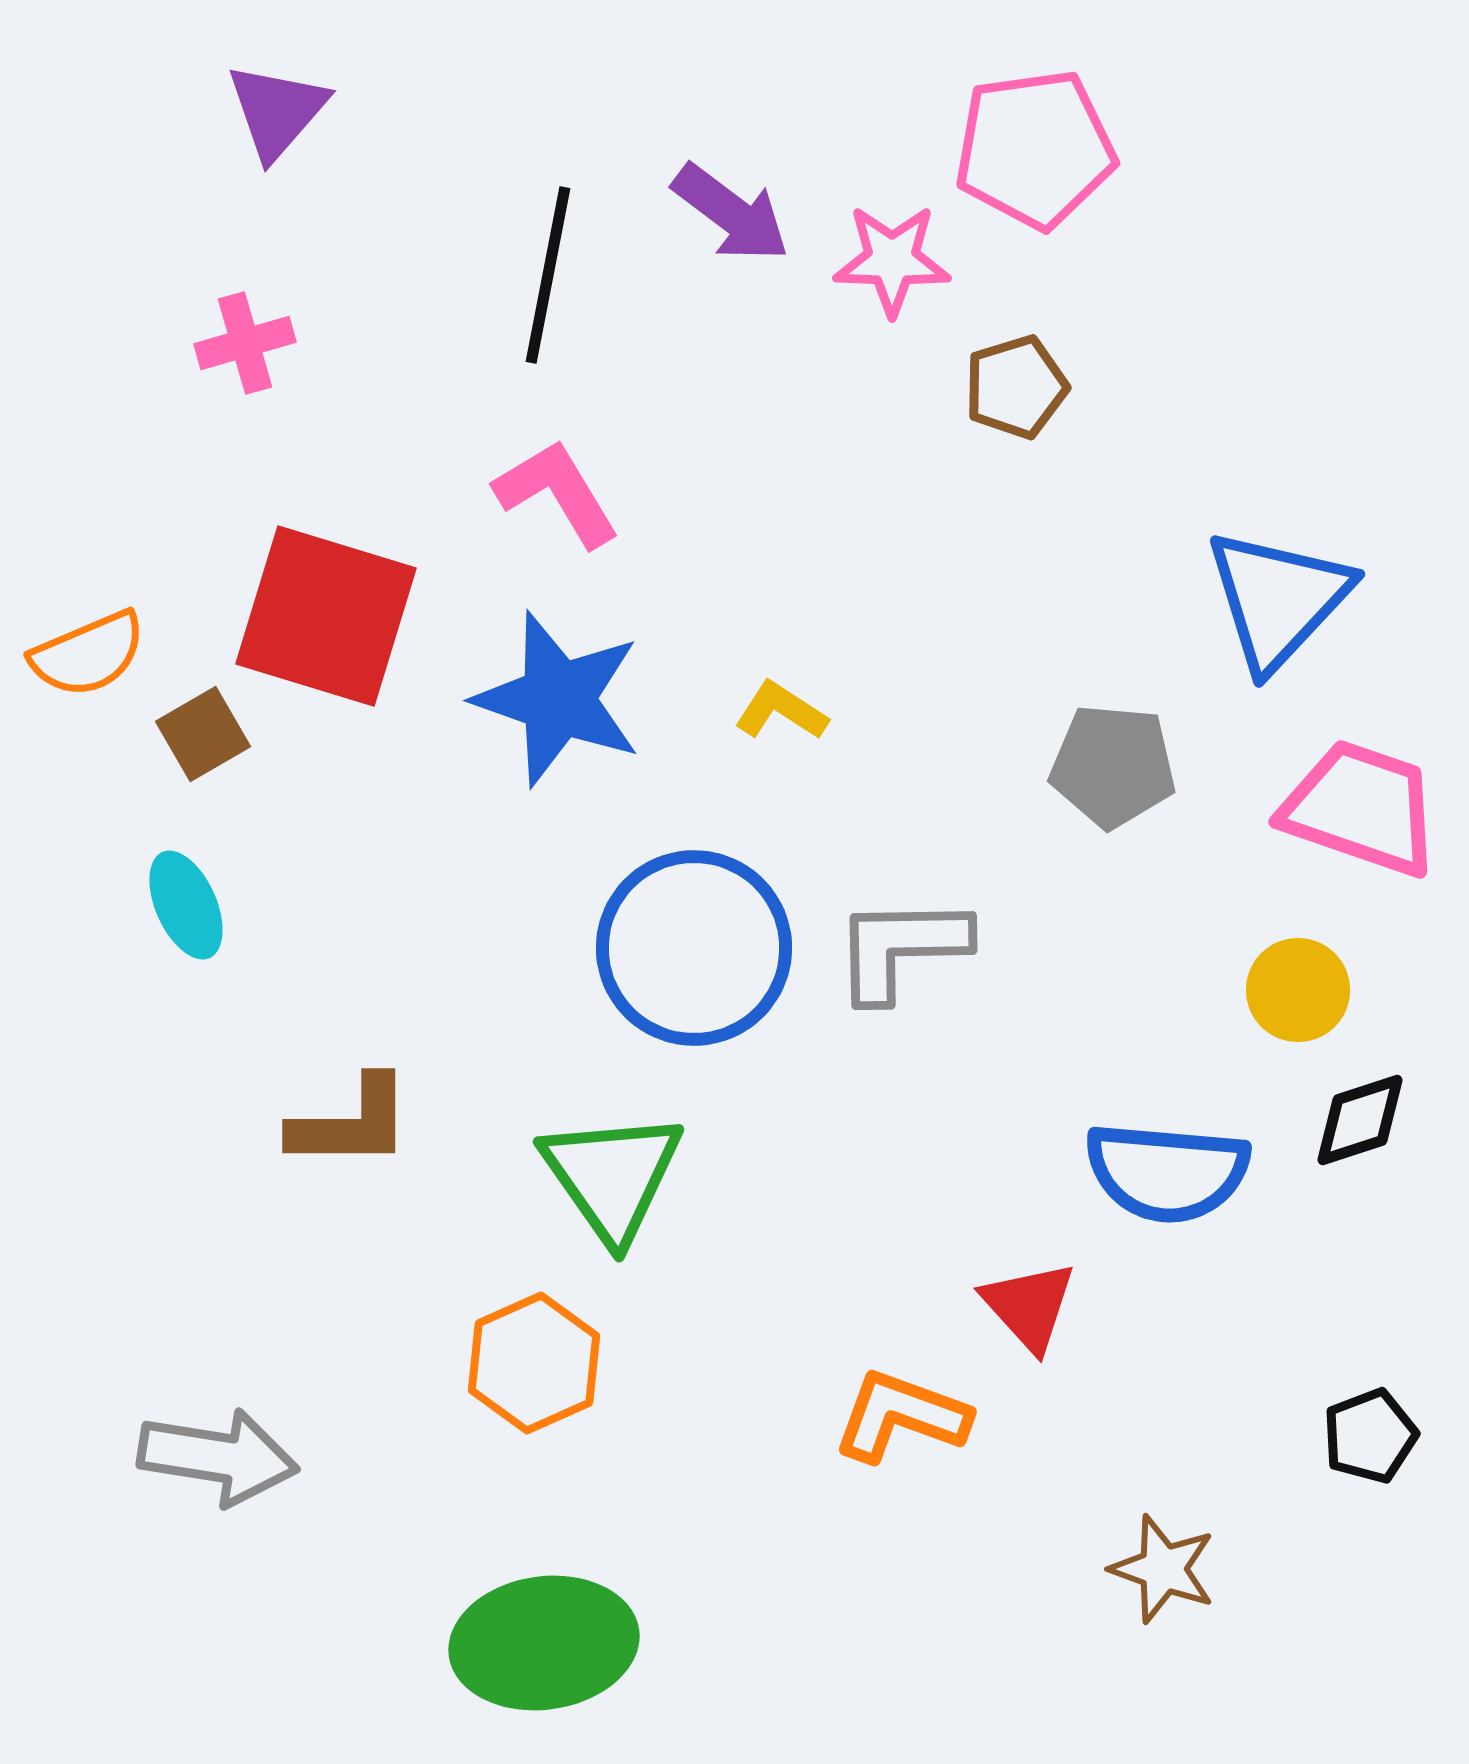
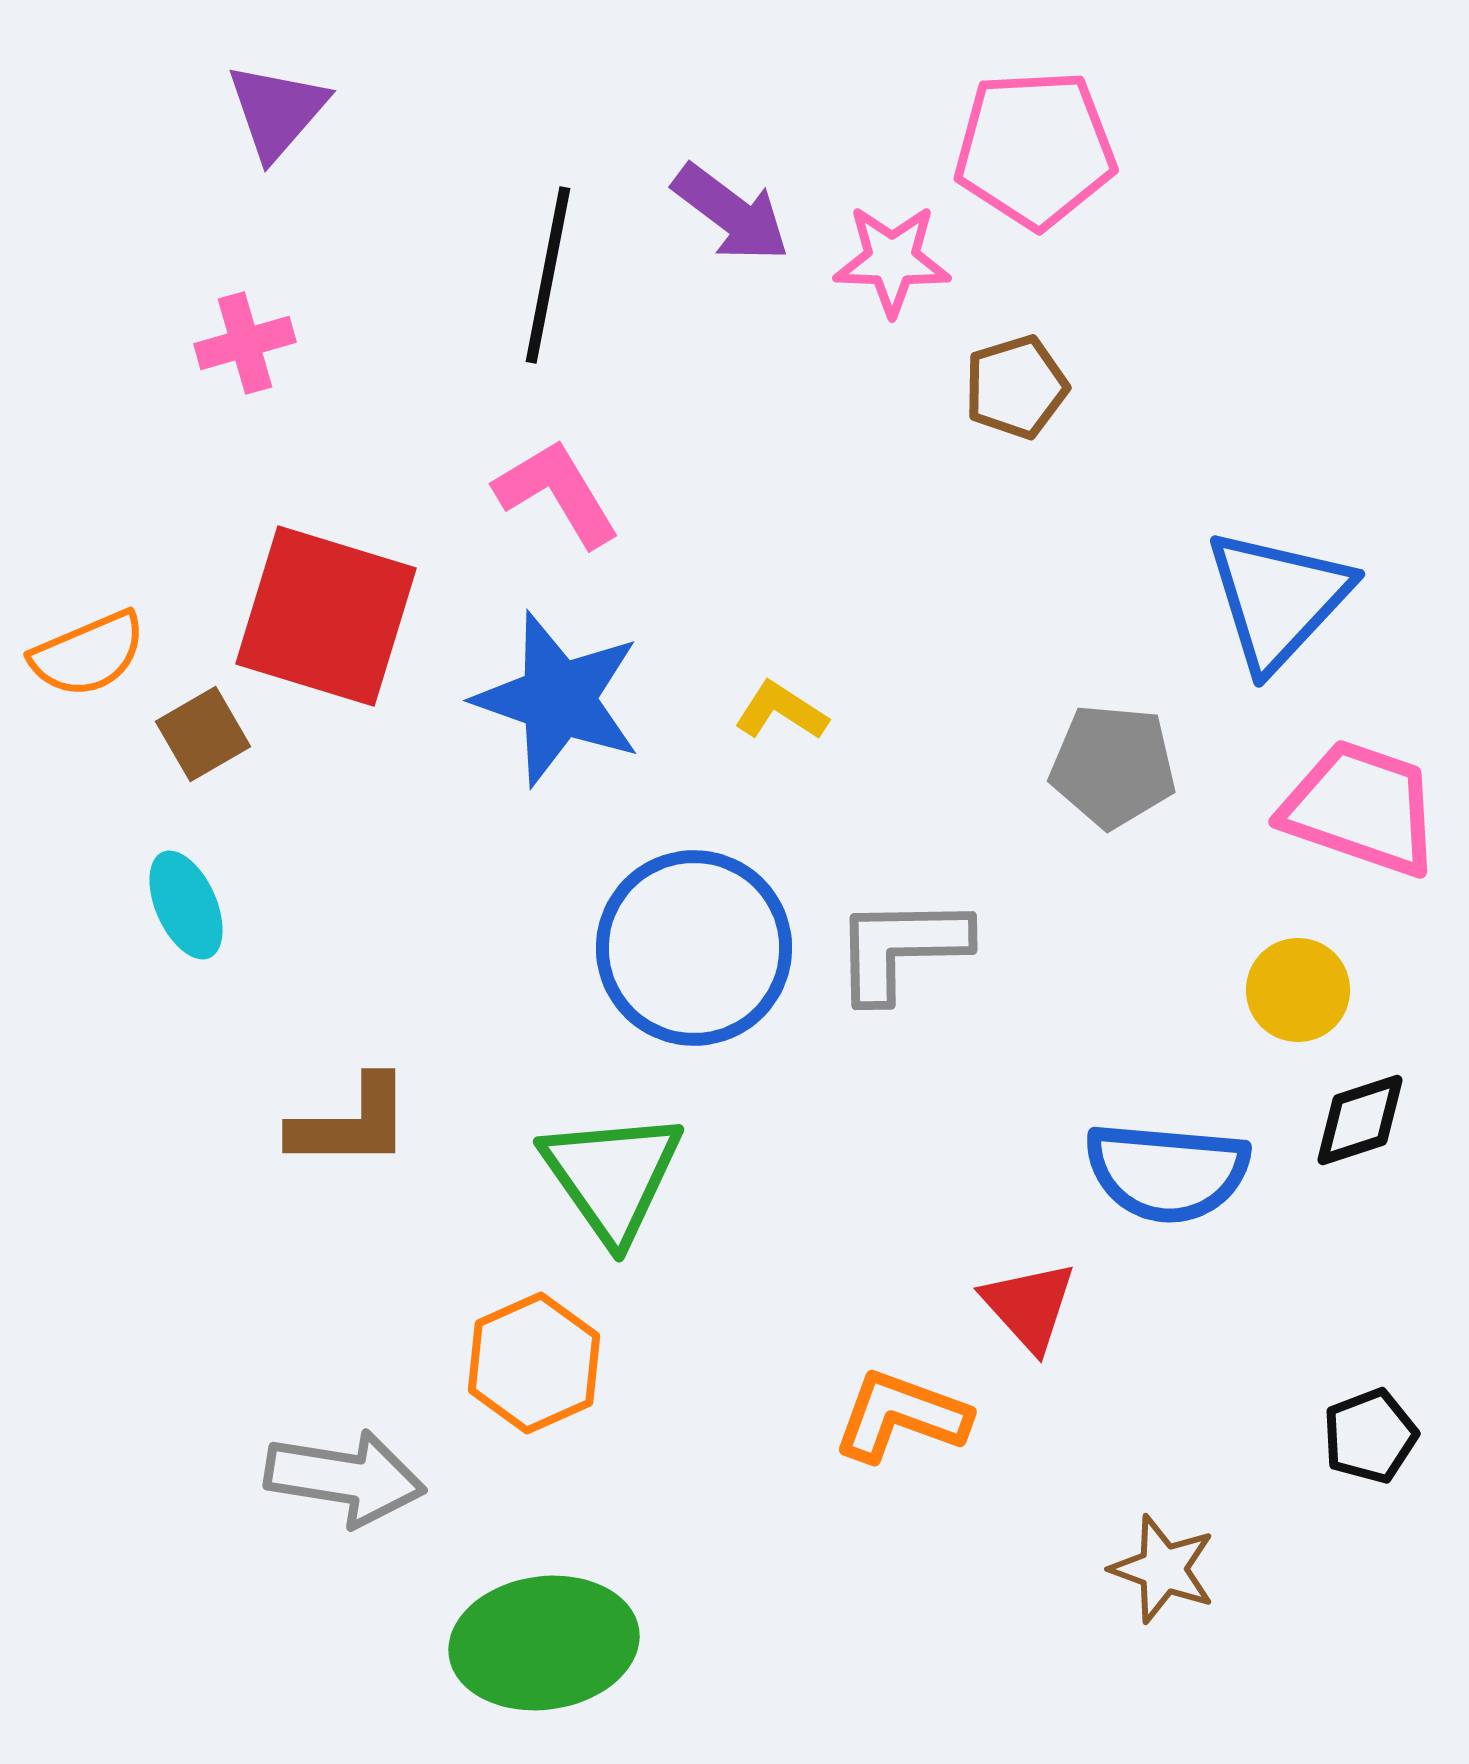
pink pentagon: rotated 5 degrees clockwise
gray arrow: moved 127 px right, 21 px down
